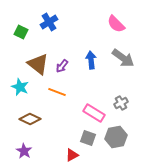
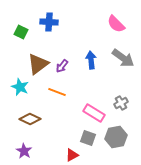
blue cross: rotated 36 degrees clockwise
brown triangle: rotated 45 degrees clockwise
